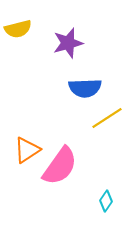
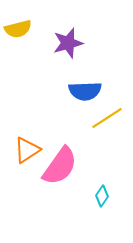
blue semicircle: moved 3 px down
cyan diamond: moved 4 px left, 5 px up
